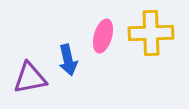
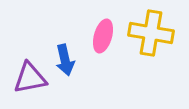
yellow cross: rotated 12 degrees clockwise
blue arrow: moved 3 px left
